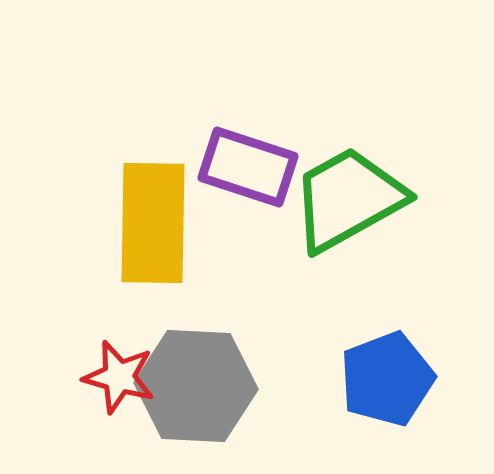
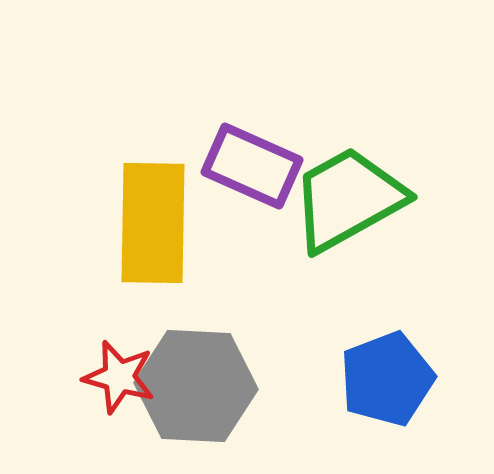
purple rectangle: moved 4 px right, 1 px up; rotated 6 degrees clockwise
